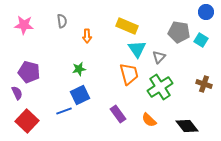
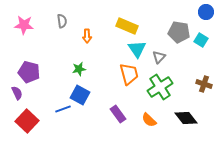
blue square: rotated 36 degrees counterclockwise
blue line: moved 1 px left, 2 px up
black diamond: moved 1 px left, 8 px up
